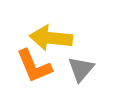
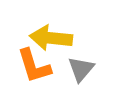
orange L-shape: rotated 6 degrees clockwise
